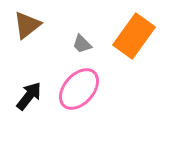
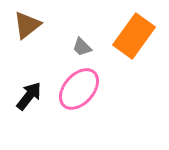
gray trapezoid: moved 3 px down
